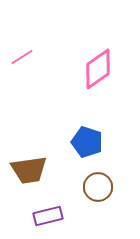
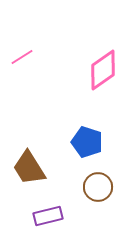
pink diamond: moved 5 px right, 1 px down
brown trapezoid: moved 2 px up; rotated 66 degrees clockwise
